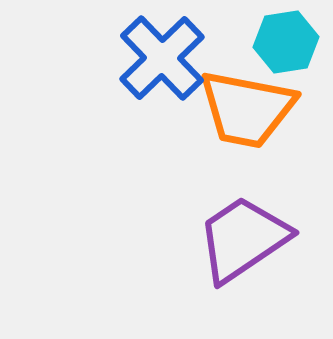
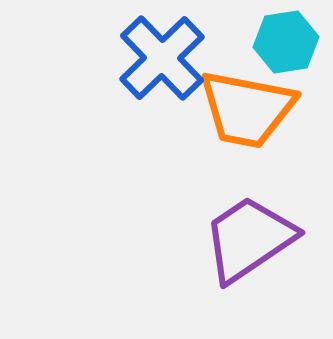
purple trapezoid: moved 6 px right
